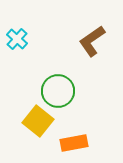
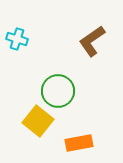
cyan cross: rotated 25 degrees counterclockwise
orange rectangle: moved 5 px right
